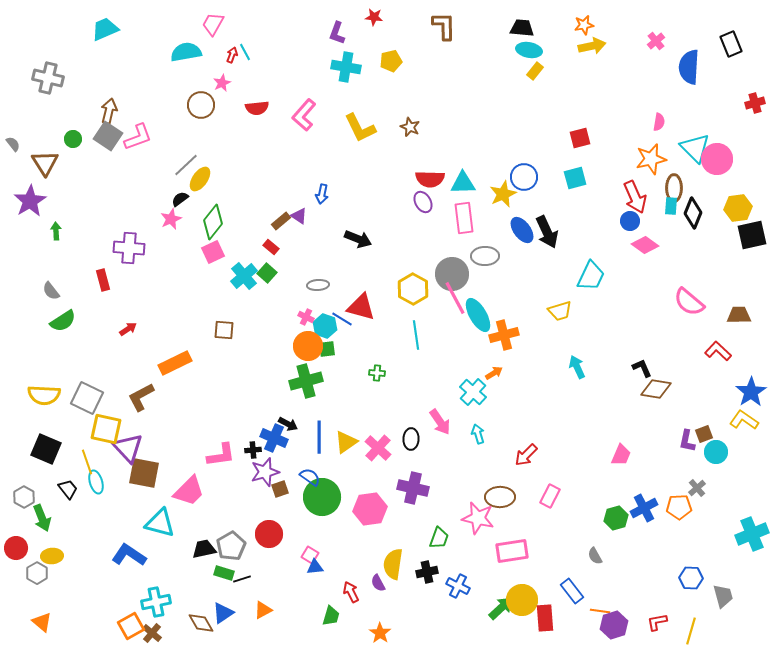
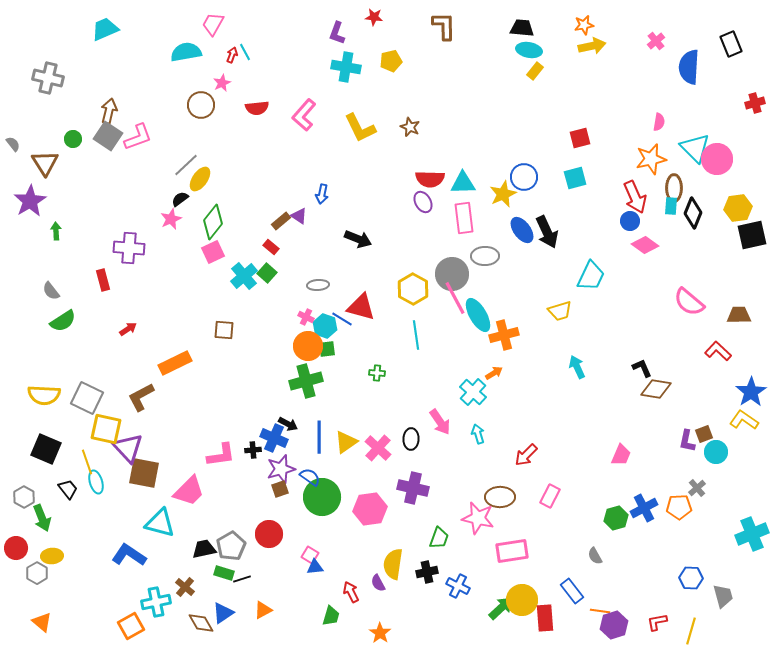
purple star at (265, 472): moved 16 px right, 3 px up
brown cross at (152, 633): moved 33 px right, 46 px up
